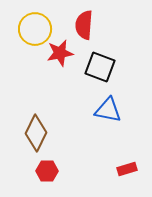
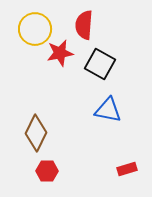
black square: moved 3 px up; rotated 8 degrees clockwise
